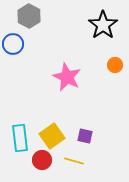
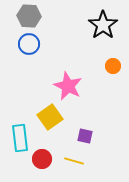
gray hexagon: rotated 25 degrees counterclockwise
blue circle: moved 16 px right
orange circle: moved 2 px left, 1 px down
pink star: moved 1 px right, 9 px down
yellow square: moved 2 px left, 19 px up
red circle: moved 1 px up
